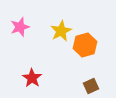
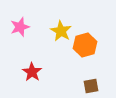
yellow star: rotated 15 degrees counterclockwise
red star: moved 6 px up
brown square: rotated 14 degrees clockwise
